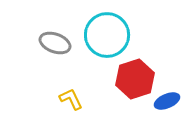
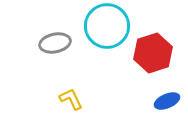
cyan circle: moved 9 px up
gray ellipse: rotated 32 degrees counterclockwise
red hexagon: moved 18 px right, 26 px up
